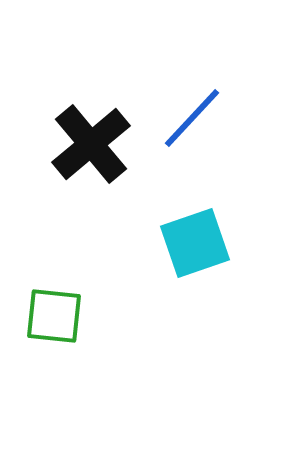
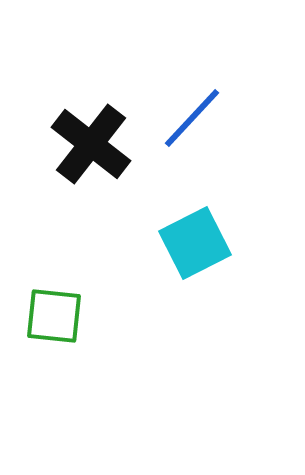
black cross: rotated 12 degrees counterclockwise
cyan square: rotated 8 degrees counterclockwise
